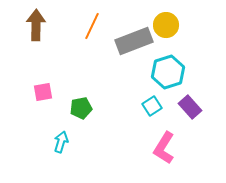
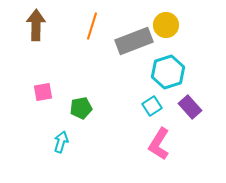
orange line: rotated 8 degrees counterclockwise
pink L-shape: moved 5 px left, 4 px up
